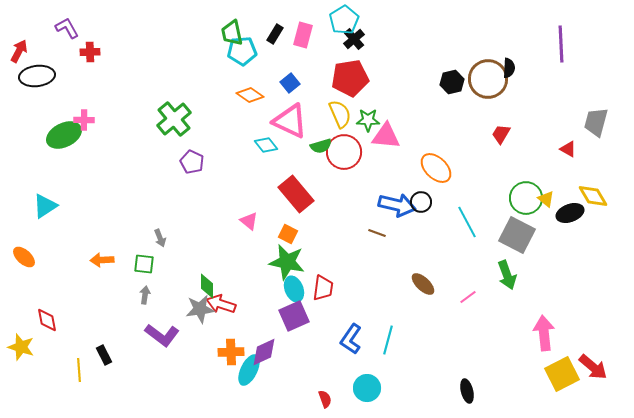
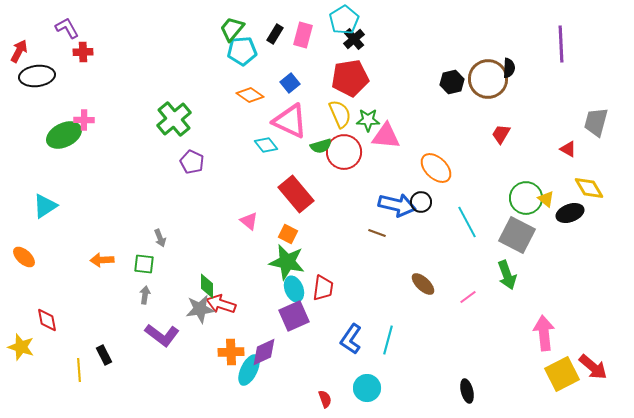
green trapezoid at (232, 33): moved 4 px up; rotated 52 degrees clockwise
red cross at (90, 52): moved 7 px left
yellow diamond at (593, 196): moved 4 px left, 8 px up
